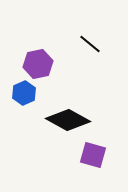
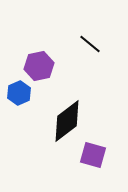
purple hexagon: moved 1 px right, 2 px down
blue hexagon: moved 5 px left
black diamond: moved 1 px left, 1 px down; rotated 66 degrees counterclockwise
